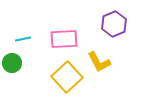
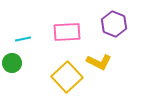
purple hexagon: rotated 15 degrees counterclockwise
pink rectangle: moved 3 px right, 7 px up
yellow L-shape: rotated 35 degrees counterclockwise
